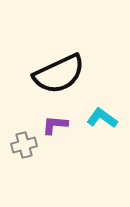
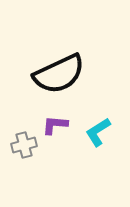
cyan L-shape: moved 4 px left, 14 px down; rotated 68 degrees counterclockwise
